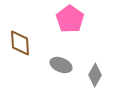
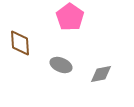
pink pentagon: moved 2 px up
gray diamond: moved 6 px right, 1 px up; rotated 50 degrees clockwise
